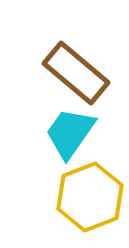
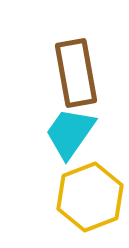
brown rectangle: rotated 40 degrees clockwise
